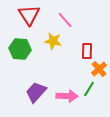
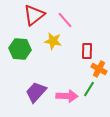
red triangle: moved 5 px right; rotated 25 degrees clockwise
orange cross: rotated 21 degrees counterclockwise
